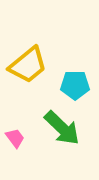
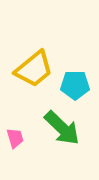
yellow trapezoid: moved 6 px right, 4 px down
pink trapezoid: rotated 20 degrees clockwise
